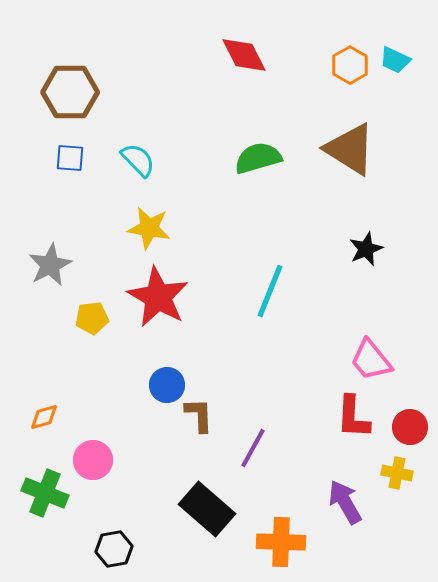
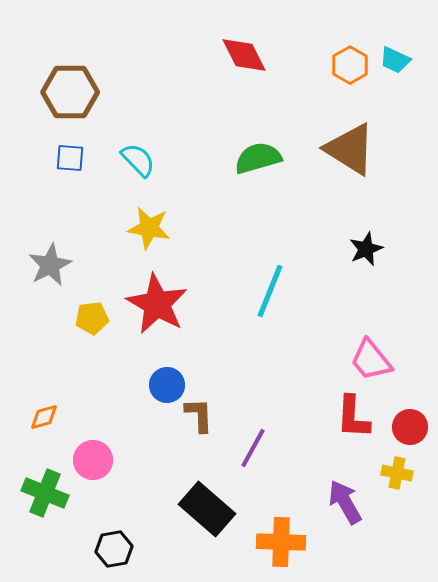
red star: moved 1 px left, 7 px down
